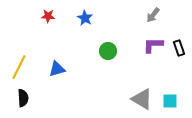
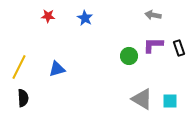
gray arrow: rotated 63 degrees clockwise
green circle: moved 21 px right, 5 px down
